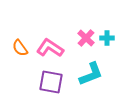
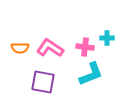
pink cross: moved 1 px left, 9 px down; rotated 36 degrees counterclockwise
orange semicircle: rotated 54 degrees counterclockwise
purple square: moved 8 px left
